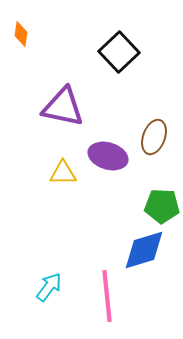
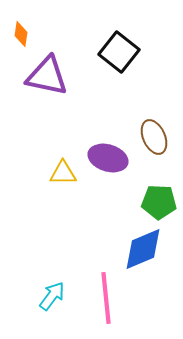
black square: rotated 9 degrees counterclockwise
purple triangle: moved 16 px left, 31 px up
brown ellipse: rotated 44 degrees counterclockwise
purple ellipse: moved 2 px down
green pentagon: moved 3 px left, 4 px up
blue diamond: moved 1 px left, 1 px up; rotated 6 degrees counterclockwise
cyan arrow: moved 3 px right, 9 px down
pink line: moved 1 px left, 2 px down
